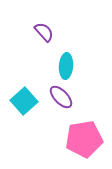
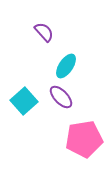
cyan ellipse: rotated 30 degrees clockwise
